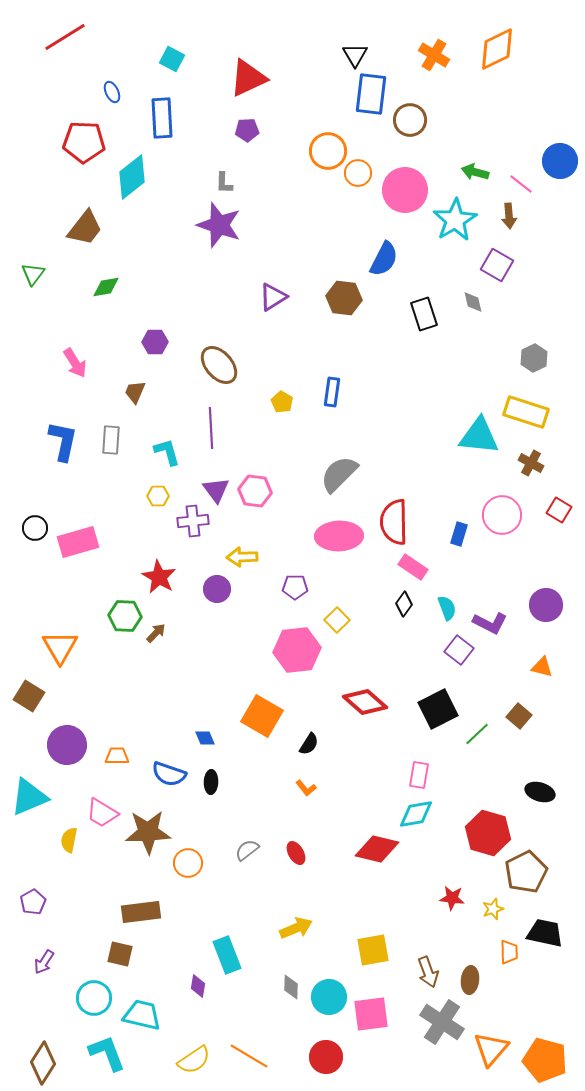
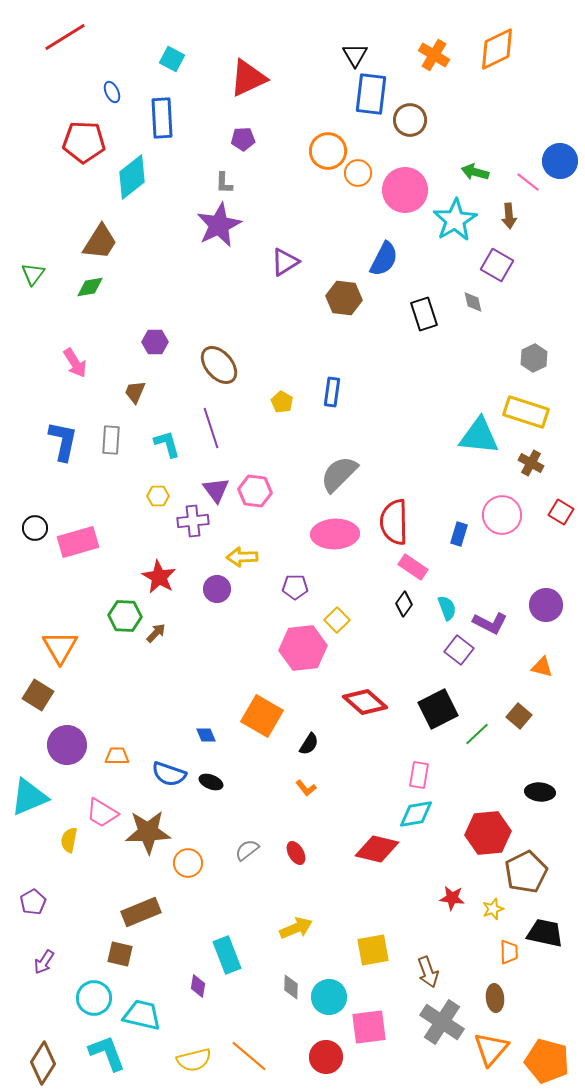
purple pentagon at (247, 130): moved 4 px left, 9 px down
pink line at (521, 184): moved 7 px right, 2 px up
purple star at (219, 225): rotated 27 degrees clockwise
brown trapezoid at (85, 228): moved 15 px right, 14 px down; rotated 6 degrees counterclockwise
green diamond at (106, 287): moved 16 px left
purple triangle at (273, 297): moved 12 px right, 35 px up
purple line at (211, 428): rotated 15 degrees counterclockwise
cyan L-shape at (167, 452): moved 8 px up
red square at (559, 510): moved 2 px right, 2 px down
pink ellipse at (339, 536): moved 4 px left, 2 px up
pink hexagon at (297, 650): moved 6 px right, 2 px up
brown square at (29, 696): moved 9 px right, 1 px up
blue diamond at (205, 738): moved 1 px right, 3 px up
black ellipse at (211, 782): rotated 70 degrees counterclockwise
black ellipse at (540, 792): rotated 12 degrees counterclockwise
red hexagon at (488, 833): rotated 21 degrees counterclockwise
brown rectangle at (141, 912): rotated 15 degrees counterclockwise
brown ellipse at (470, 980): moved 25 px right, 18 px down; rotated 12 degrees counterclockwise
pink square at (371, 1014): moved 2 px left, 13 px down
orange line at (249, 1056): rotated 9 degrees clockwise
yellow semicircle at (194, 1060): rotated 20 degrees clockwise
orange pentagon at (545, 1060): moved 2 px right, 1 px down
